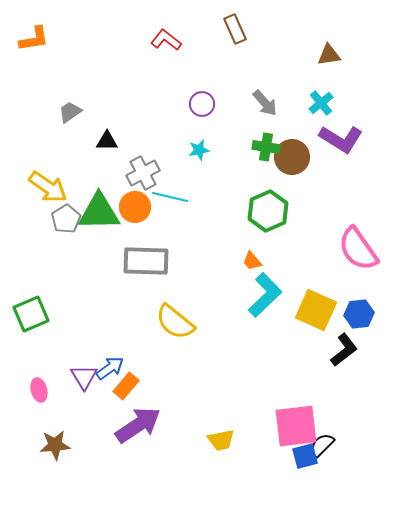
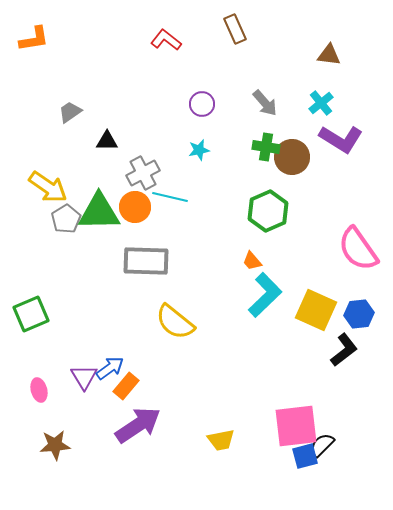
brown triangle: rotated 15 degrees clockwise
